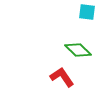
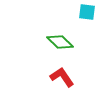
green diamond: moved 18 px left, 8 px up
